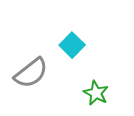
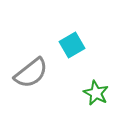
cyan square: rotated 15 degrees clockwise
